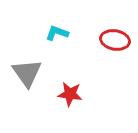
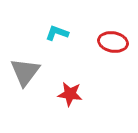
red ellipse: moved 2 px left, 2 px down
gray triangle: moved 2 px left, 1 px up; rotated 12 degrees clockwise
